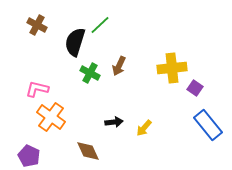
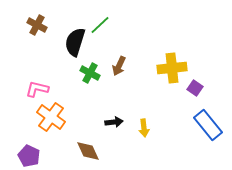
yellow arrow: rotated 48 degrees counterclockwise
